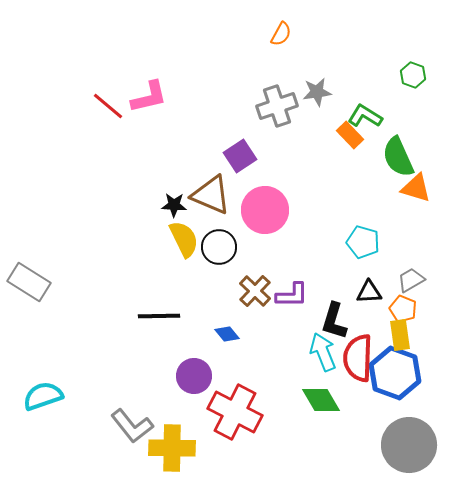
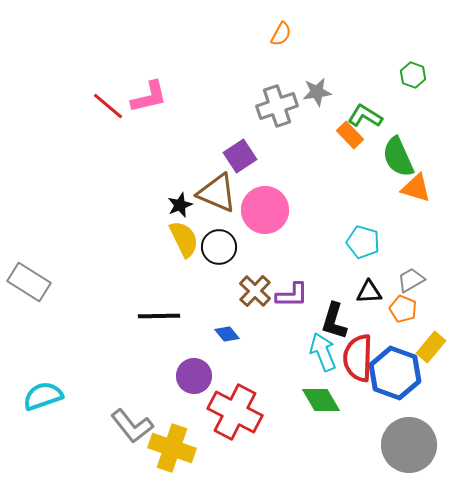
brown triangle: moved 6 px right, 2 px up
black star: moved 6 px right; rotated 25 degrees counterclockwise
yellow rectangle: moved 31 px right, 12 px down; rotated 48 degrees clockwise
yellow cross: rotated 18 degrees clockwise
